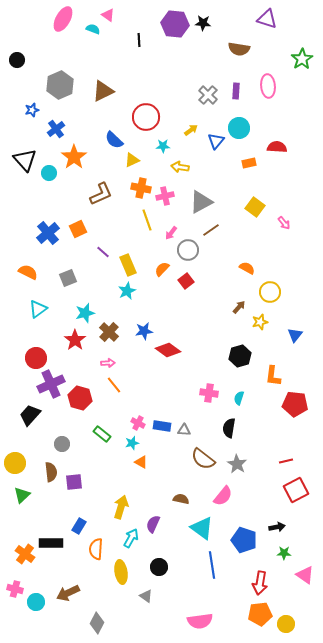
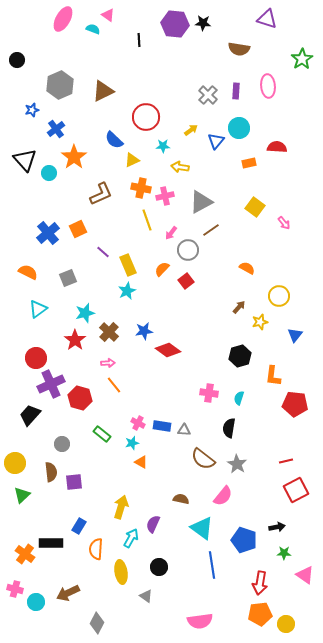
yellow circle at (270, 292): moved 9 px right, 4 px down
